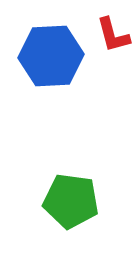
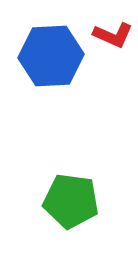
red L-shape: rotated 51 degrees counterclockwise
